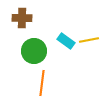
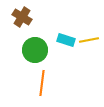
brown cross: moved 1 px up; rotated 30 degrees clockwise
cyan rectangle: moved 1 px up; rotated 18 degrees counterclockwise
green circle: moved 1 px right, 1 px up
